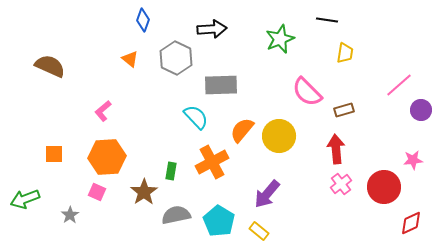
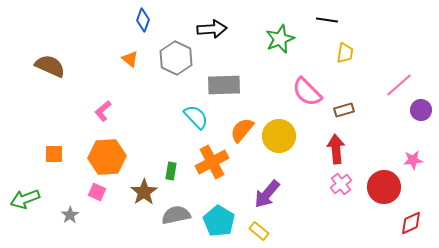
gray rectangle: moved 3 px right
